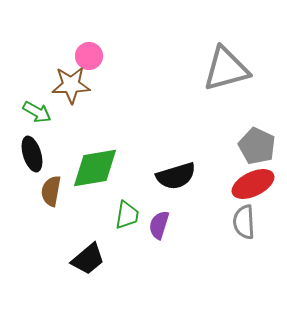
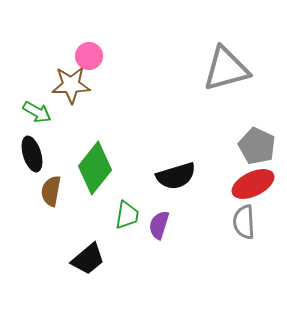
green diamond: rotated 42 degrees counterclockwise
